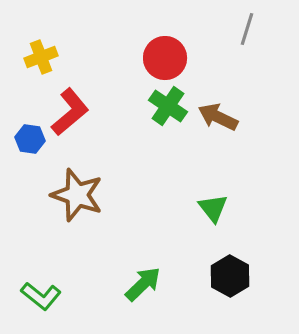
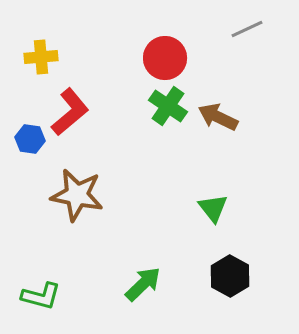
gray line: rotated 48 degrees clockwise
yellow cross: rotated 16 degrees clockwise
brown star: rotated 8 degrees counterclockwise
green L-shape: rotated 24 degrees counterclockwise
